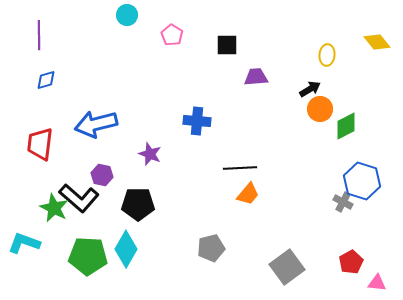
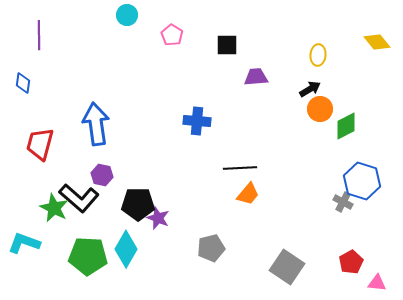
yellow ellipse: moved 9 px left
blue diamond: moved 23 px left, 3 px down; rotated 65 degrees counterclockwise
blue arrow: rotated 96 degrees clockwise
red trapezoid: rotated 8 degrees clockwise
purple star: moved 8 px right, 64 px down
gray square: rotated 20 degrees counterclockwise
